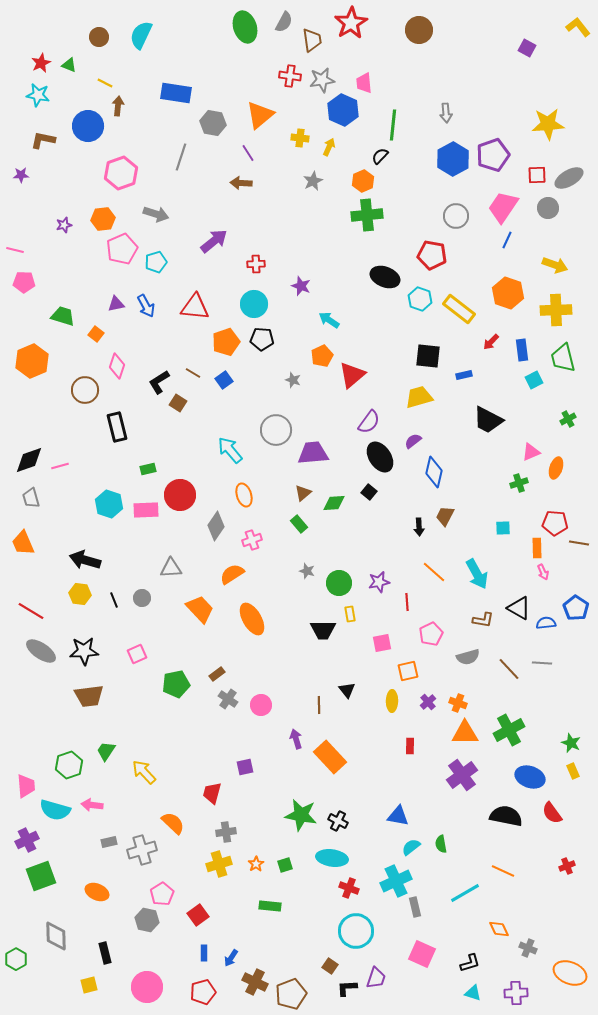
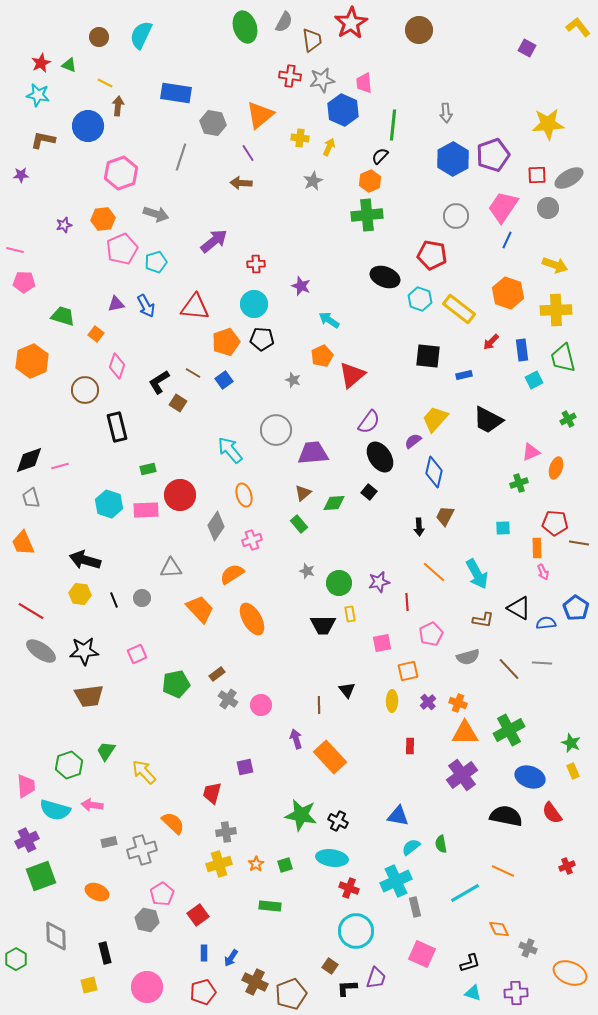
orange hexagon at (363, 181): moved 7 px right
yellow trapezoid at (419, 397): moved 16 px right, 22 px down; rotated 32 degrees counterclockwise
black trapezoid at (323, 630): moved 5 px up
